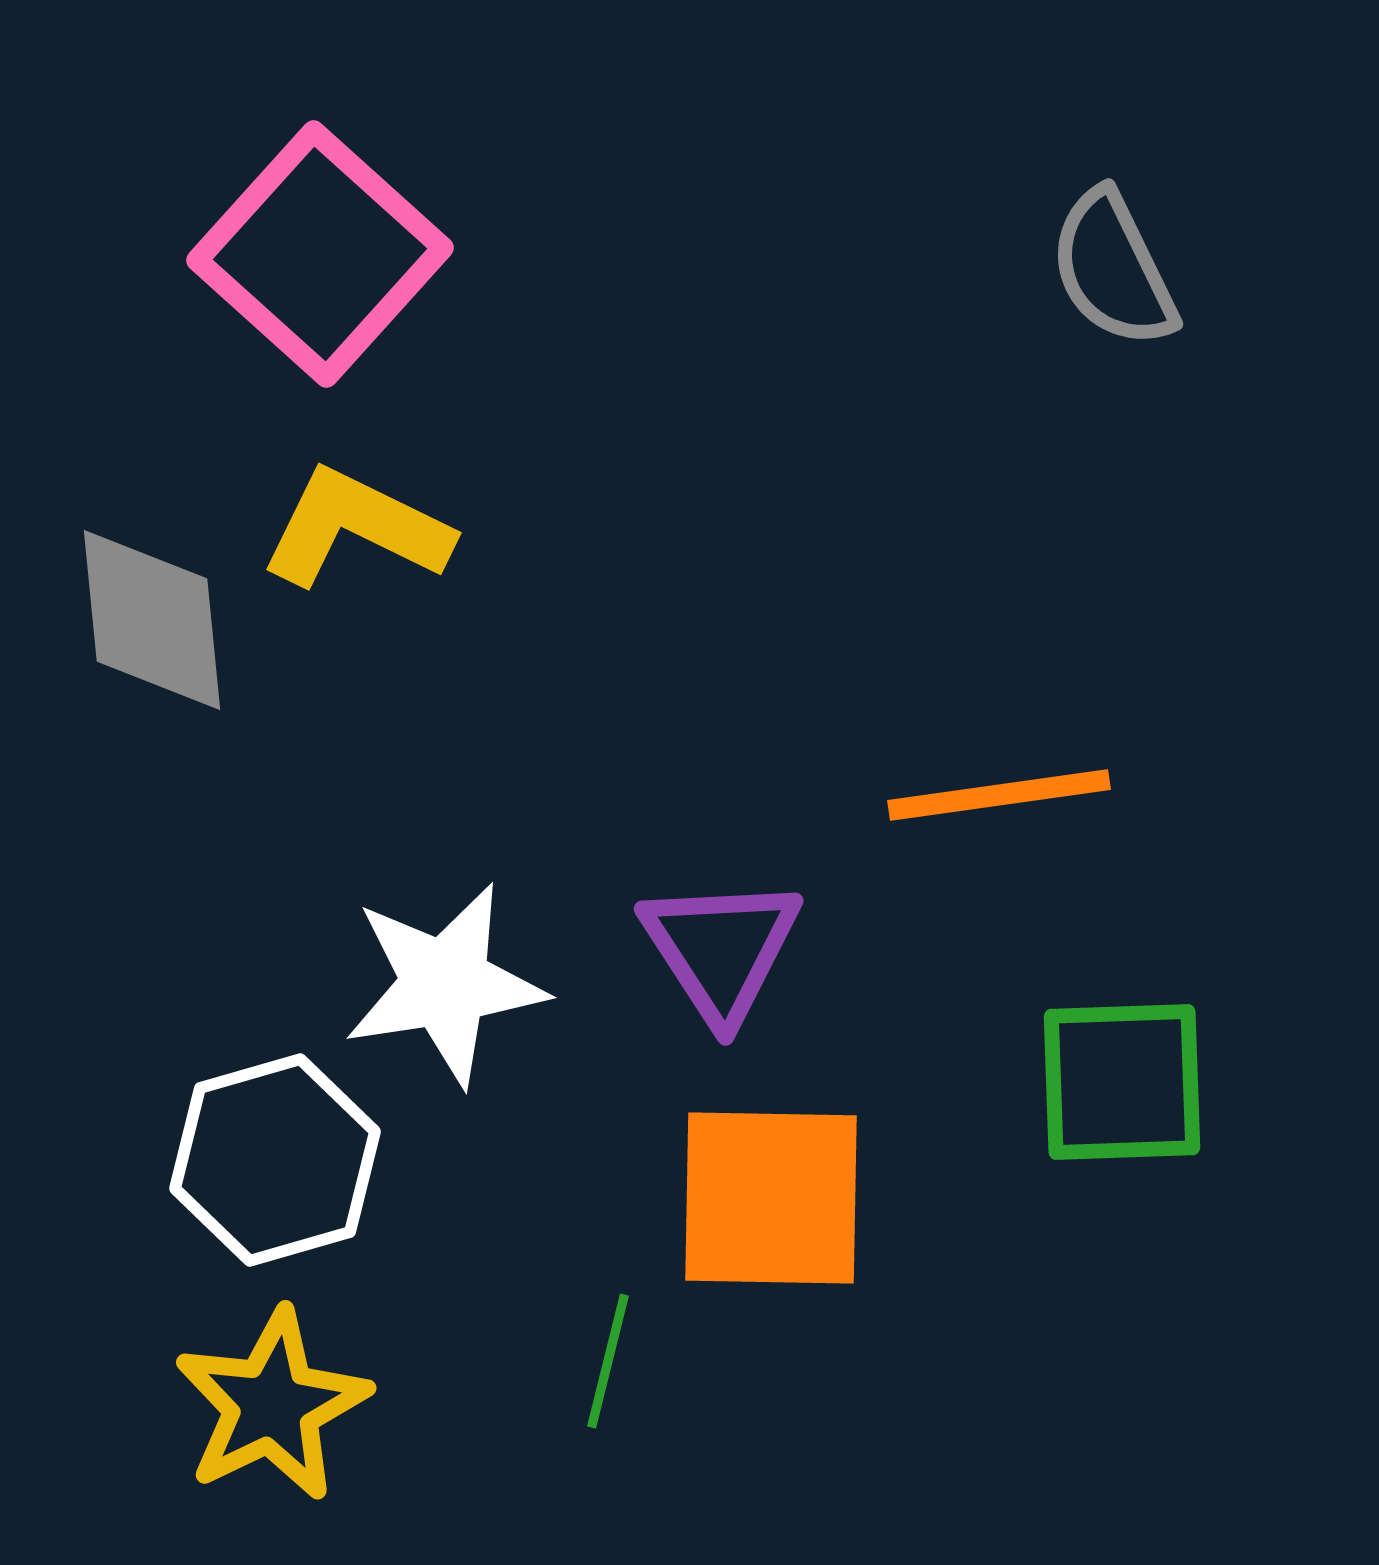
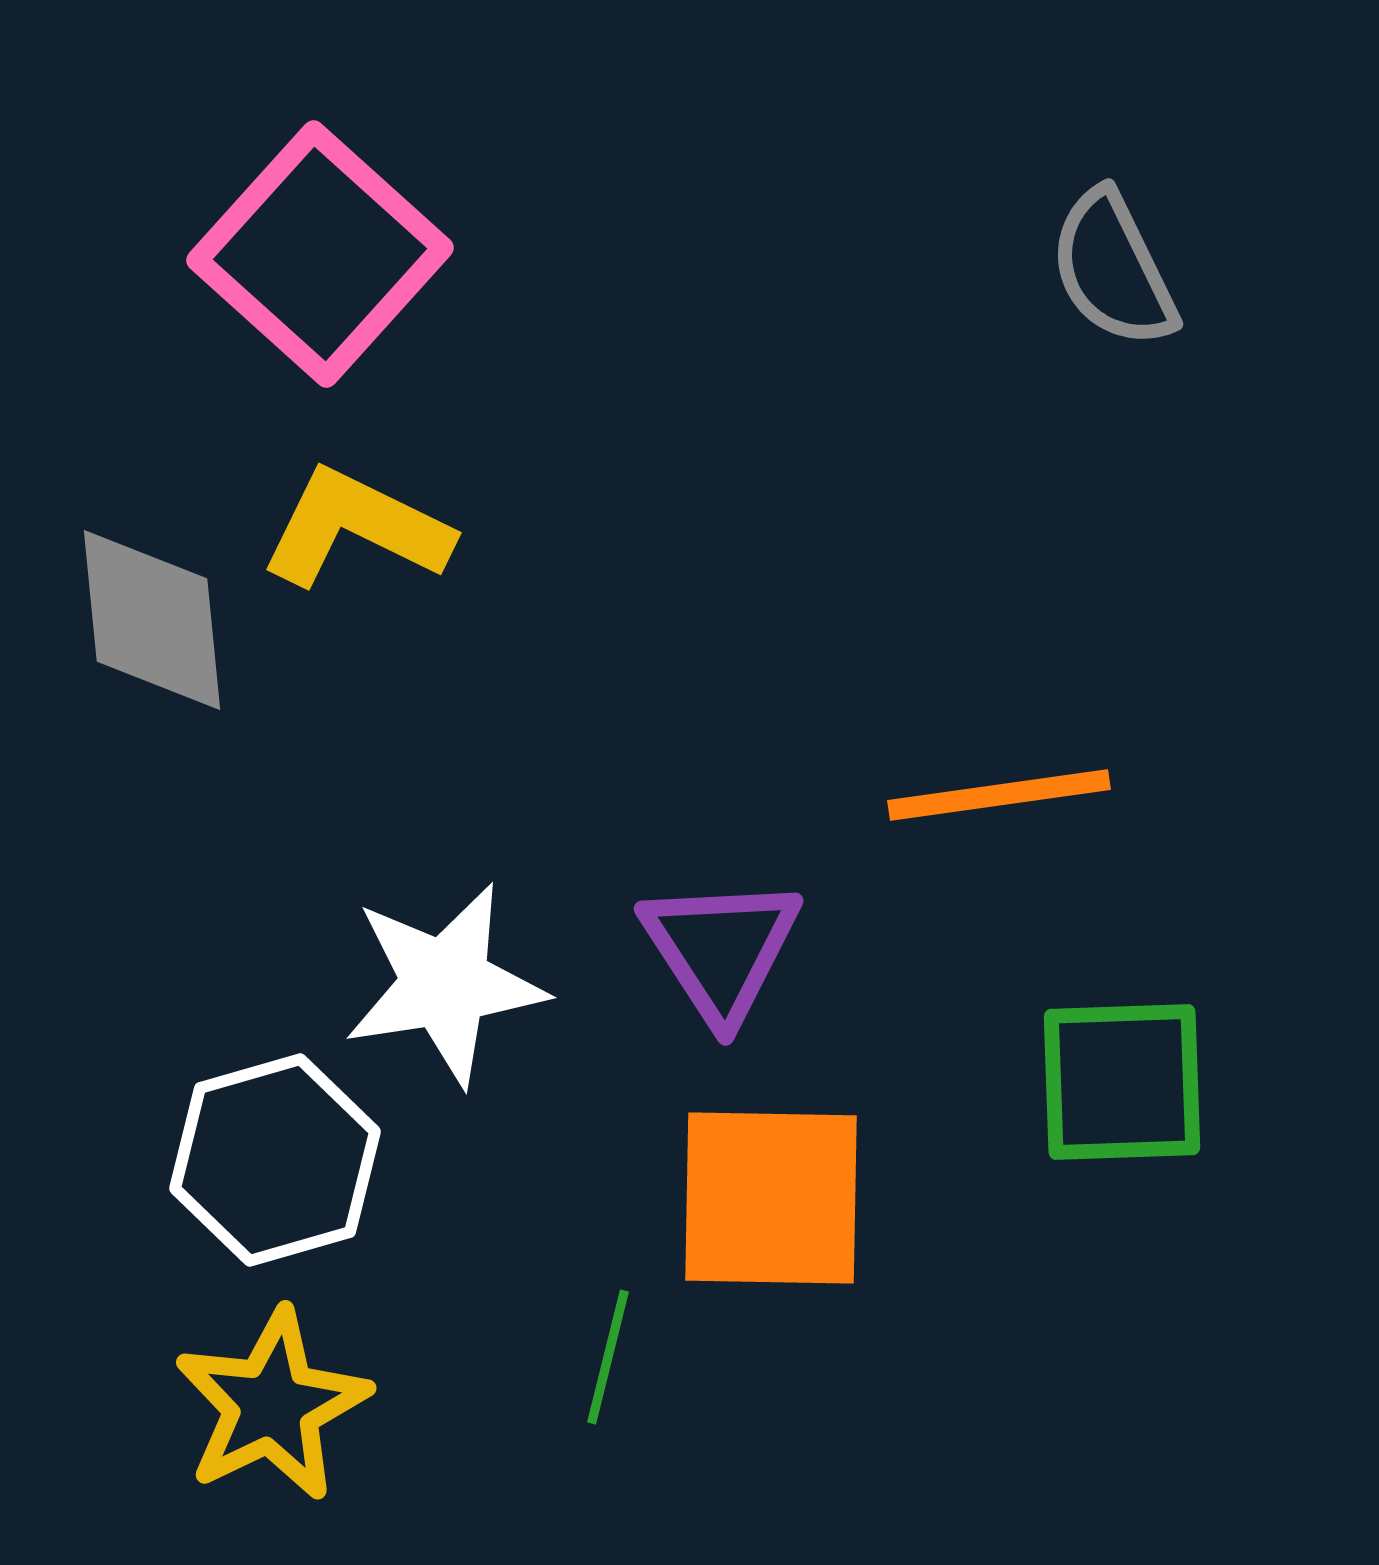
green line: moved 4 px up
